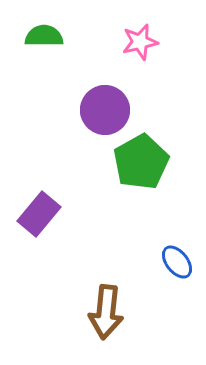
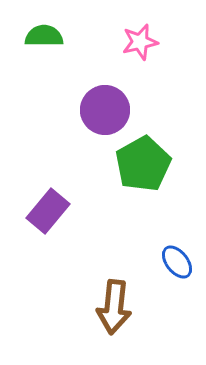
green pentagon: moved 2 px right, 2 px down
purple rectangle: moved 9 px right, 3 px up
brown arrow: moved 8 px right, 5 px up
